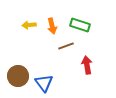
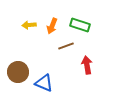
orange arrow: rotated 35 degrees clockwise
brown circle: moved 4 px up
blue triangle: rotated 30 degrees counterclockwise
